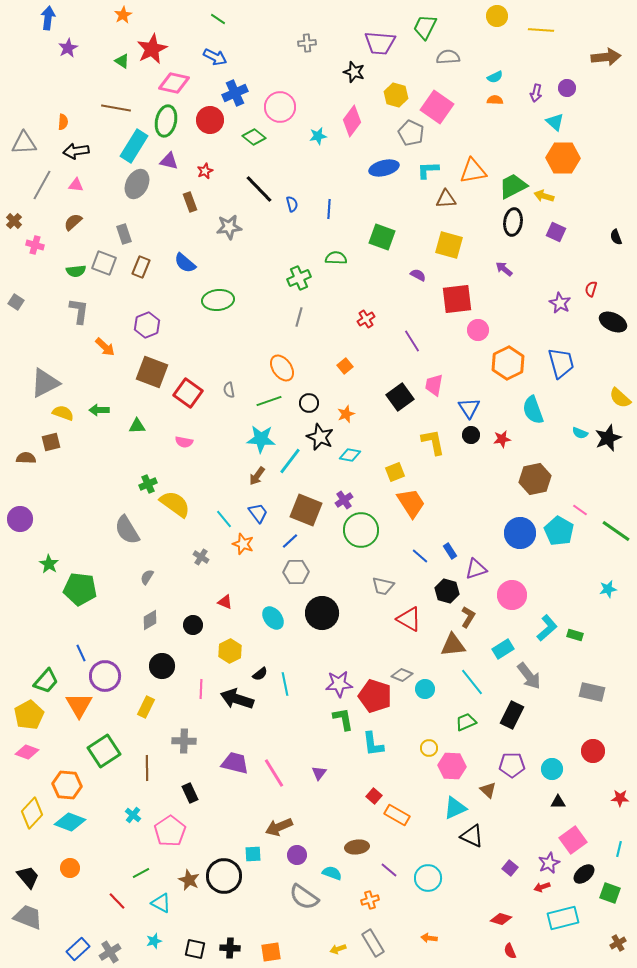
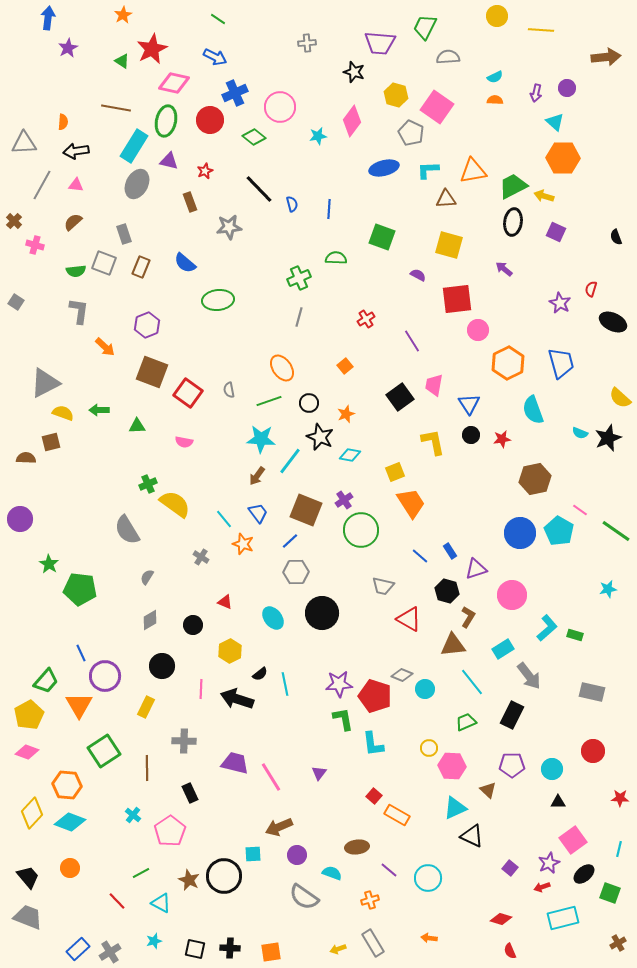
blue triangle at (469, 408): moved 4 px up
pink line at (274, 773): moved 3 px left, 4 px down
